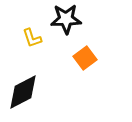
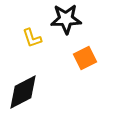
orange square: rotated 10 degrees clockwise
